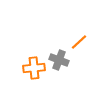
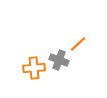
orange line: moved 1 px left, 2 px down
